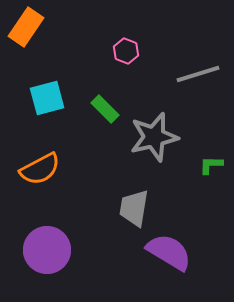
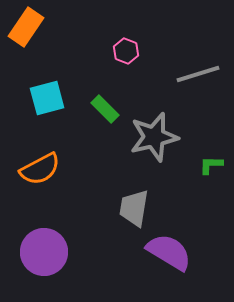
purple circle: moved 3 px left, 2 px down
